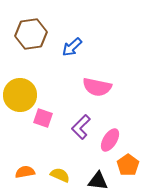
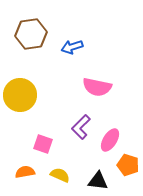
blue arrow: rotated 25 degrees clockwise
pink square: moved 26 px down
orange pentagon: rotated 20 degrees counterclockwise
